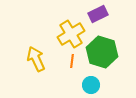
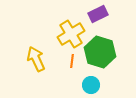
green hexagon: moved 2 px left
